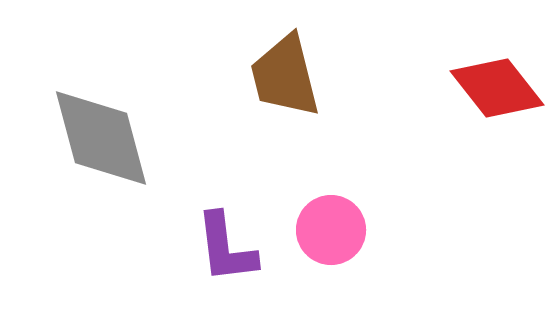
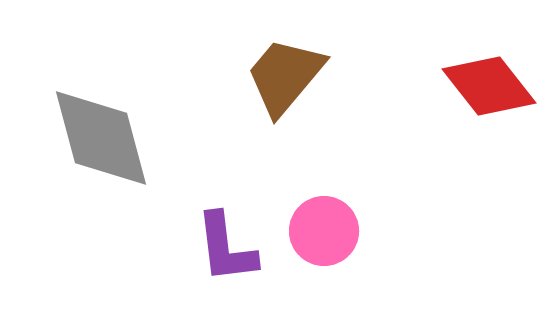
brown trapezoid: rotated 54 degrees clockwise
red diamond: moved 8 px left, 2 px up
pink circle: moved 7 px left, 1 px down
